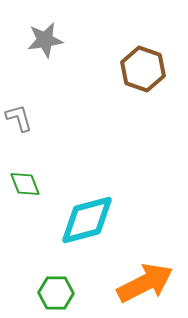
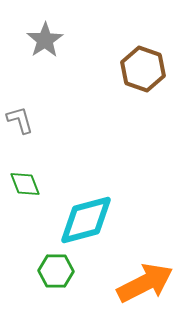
gray star: rotated 24 degrees counterclockwise
gray L-shape: moved 1 px right, 2 px down
cyan diamond: moved 1 px left
green hexagon: moved 22 px up
